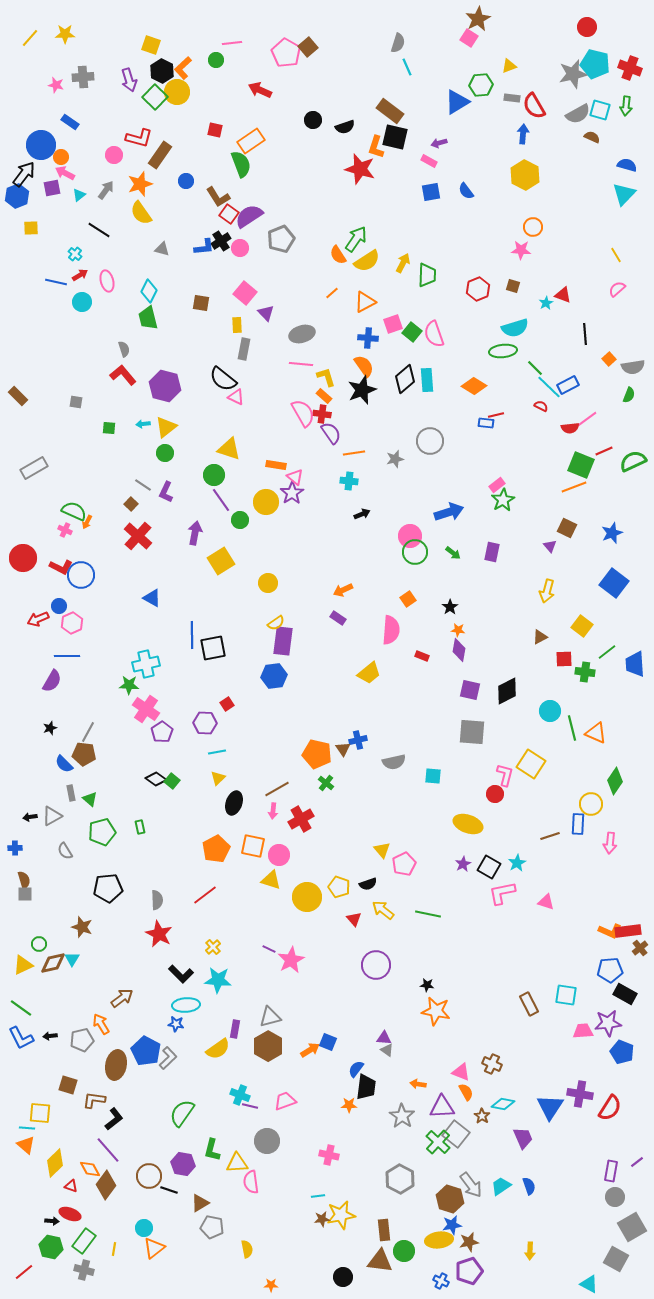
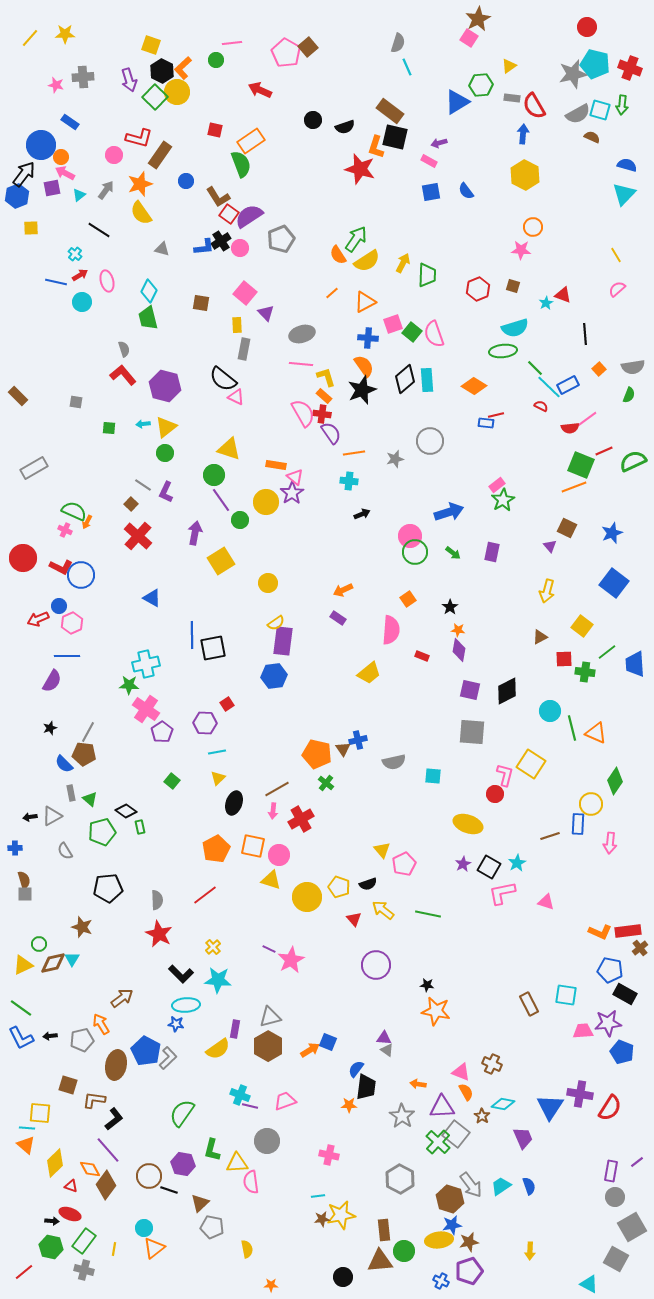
yellow triangle at (509, 66): rotated 14 degrees counterclockwise
green arrow at (626, 106): moved 4 px left, 1 px up
orange square at (609, 359): moved 10 px left, 10 px down
black diamond at (156, 779): moved 30 px left, 32 px down
orange L-shape at (610, 931): moved 10 px left, 1 px down
blue pentagon at (610, 970): rotated 15 degrees clockwise
brown triangle at (200, 1203): rotated 12 degrees counterclockwise
brown triangle at (380, 1261): rotated 12 degrees counterclockwise
